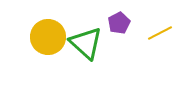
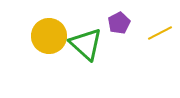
yellow circle: moved 1 px right, 1 px up
green triangle: moved 1 px down
